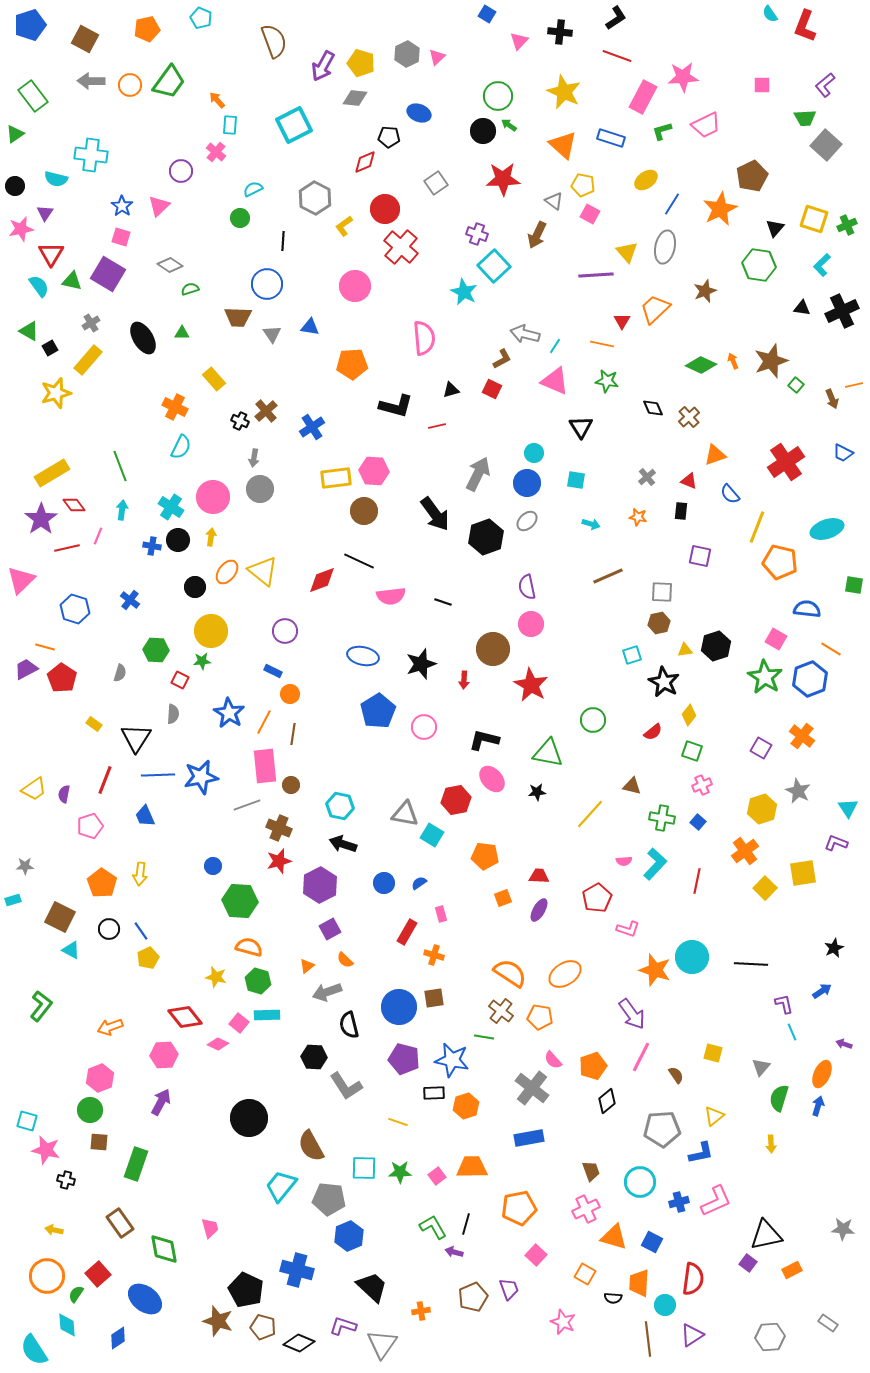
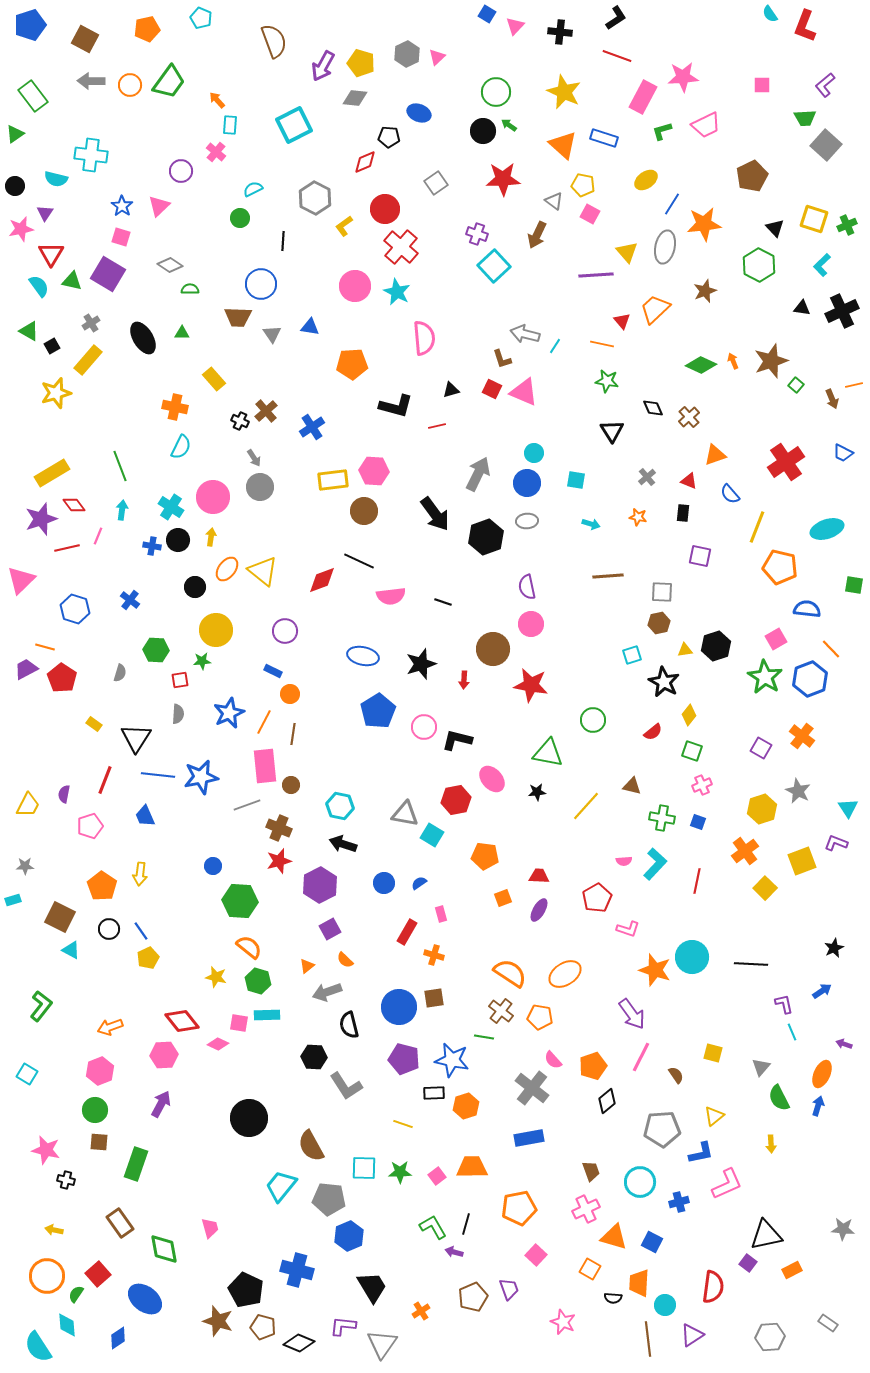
pink triangle at (519, 41): moved 4 px left, 15 px up
green circle at (498, 96): moved 2 px left, 4 px up
blue rectangle at (611, 138): moved 7 px left
orange star at (720, 209): moved 16 px left, 15 px down; rotated 20 degrees clockwise
black triangle at (775, 228): rotated 24 degrees counterclockwise
green hexagon at (759, 265): rotated 20 degrees clockwise
blue circle at (267, 284): moved 6 px left
green semicircle at (190, 289): rotated 18 degrees clockwise
cyan star at (464, 292): moved 67 px left
red triangle at (622, 321): rotated 12 degrees counterclockwise
black square at (50, 348): moved 2 px right, 2 px up
brown L-shape at (502, 359): rotated 100 degrees clockwise
pink triangle at (555, 381): moved 31 px left, 11 px down
orange cross at (175, 407): rotated 15 degrees counterclockwise
black triangle at (581, 427): moved 31 px right, 4 px down
gray arrow at (254, 458): rotated 42 degrees counterclockwise
yellow rectangle at (336, 478): moved 3 px left, 2 px down
gray circle at (260, 489): moved 2 px up
black rectangle at (681, 511): moved 2 px right, 2 px down
purple star at (41, 519): rotated 16 degrees clockwise
gray ellipse at (527, 521): rotated 40 degrees clockwise
orange pentagon at (780, 562): moved 5 px down
orange ellipse at (227, 572): moved 3 px up
brown line at (608, 576): rotated 20 degrees clockwise
yellow circle at (211, 631): moved 5 px right, 1 px up
pink square at (776, 639): rotated 30 degrees clockwise
orange line at (831, 649): rotated 15 degrees clockwise
red square at (180, 680): rotated 36 degrees counterclockwise
red star at (531, 685): rotated 20 degrees counterclockwise
blue star at (229, 713): rotated 16 degrees clockwise
gray semicircle at (173, 714): moved 5 px right
black L-shape at (484, 740): moved 27 px left
blue line at (158, 775): rotated 8 degrees clockwise
yellow trapezoid at (34, 789): moved 6 px left, 16 px down; rotated 28 degrees counterclockwise
yellow line at (590, 814): moved 4 px left, 8 px up
blue square at (698, 822): rotated 21 degrees counterclockwise
yellow square at (803, 873): moved 1 px left, 12 px up; rotated 12 degrees counterclockwise
orange pentagon at (102, 883): moved 3 px down
orange semicircle at (249, 947): rotated 24 degrees clockwise
red diamond at (185, 1017): moved 3 px left, 4 px down
pink square at (239, 1023): rotated 30 degrees counterclockwise
pink hexagon at (100, 1078): moved 7 px up
green semicircle at (779, 1098): rotated 44 degrees counterclockwise
purple arrow at (161, 1102): moved 2 px down
green circle at (90, 1110): moved 5 px right
cyan square at (27, 1121): moved 47 px up; rotated 15 degrees clockwise
yellow line at (398, 1122): moved 5 px right, 2 px down
pink L-shape at (716, 1201): moved 11 px right, 17 px up
orange square at (585, 1274): moved 5 px right, 5 px up
red semicircle at (693, 1279): moved 20 px right, 8 px down
black trapezoid at (372, 1287): rotated 16 degrees clockwise
orange cross at (421, 1311): rotated 24 degrees counterclockwise
purple L-shape at (343, 1326): rotated 12 degrees counterclockwise
cyan semicircle at (34, 1350): moved 4 px right, 3 px up
